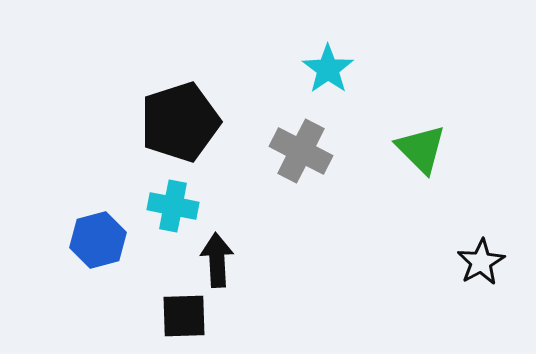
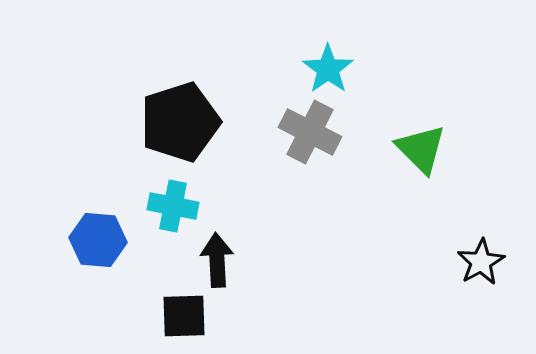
gray cross: moved 9 px right, 19 px up
blue hexagon: rotated 20 degrees clockwise
